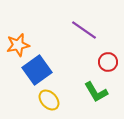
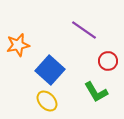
red circle: moved 1 px up
blue square: moved 13 px right; rotated 12 degrees counterclockwise
yellow ellipse: moved 2 px left, 1 px down
